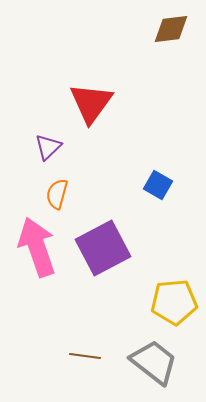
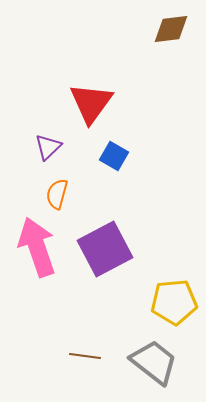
blue square: moved 44 px left, 29 px up
purple square: moved 2 px right, 1 px down
